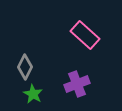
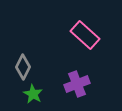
gray diamond: moved 2 px left
